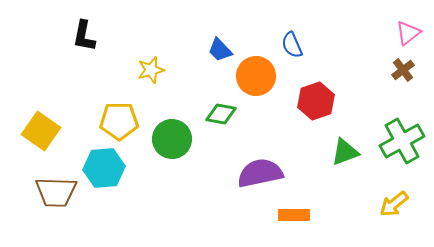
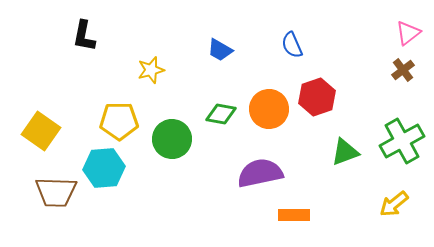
blue trapezoid: rotated 16 degrees counterclockwise
orange circle: moved 13 px right, 33 px down
red hexagon: moved 1 px right, 4 px up
